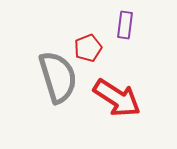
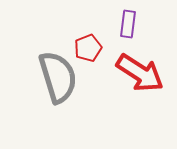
purple rectangle: moved 3 px right, 1 px up
red arrow: moved 23 px right, 25 px up
